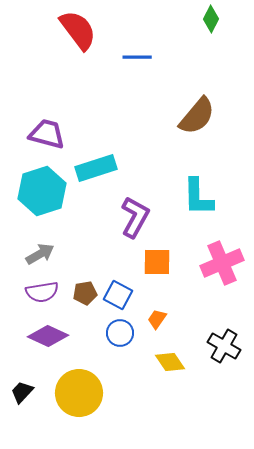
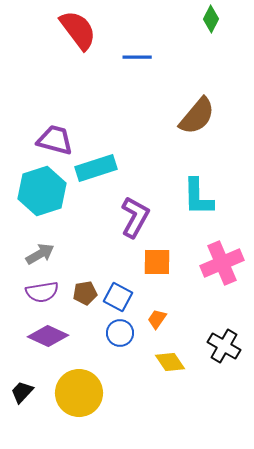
purple trapezoid: moved 8 px right, 6 px down
blue square: moved 2 px down
